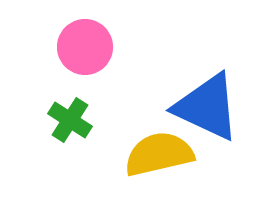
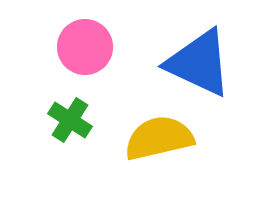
blue triangle: moved 8 px left, 44 px up
yellow semicircle: moved 16 px up
